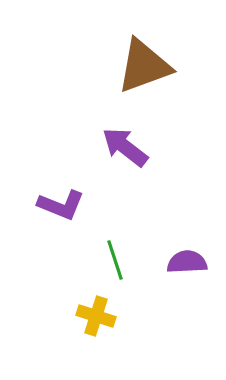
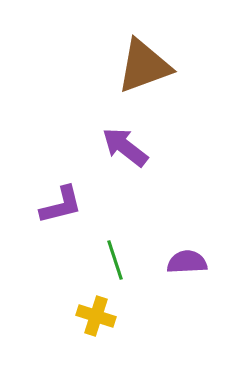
purple L-shape: rotated 36 degrees counterclockwise
